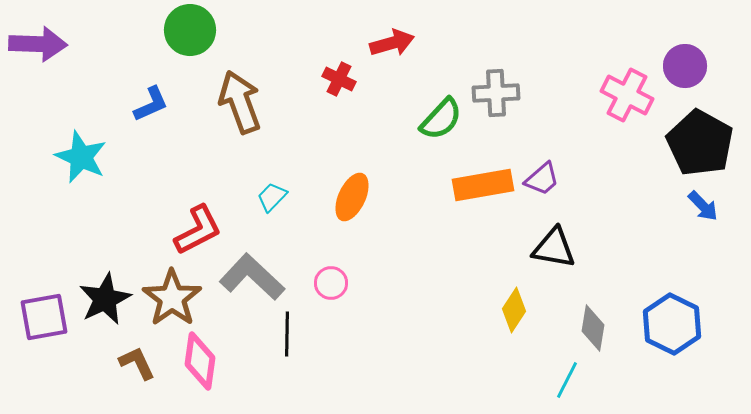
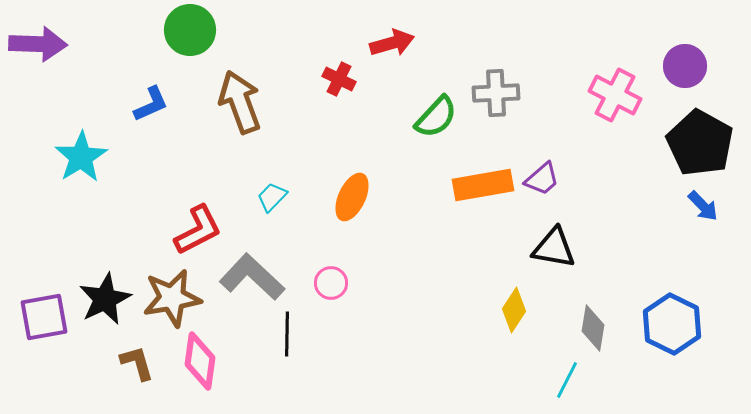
pink cross: moved 12 px left
green semicircle: moved 5 px left, 2 px up
cyan star: rotated 16 degrees clockwise
brown star: rotated 26 degrees clockwise
brown L-shape: rotated 9 degrees clockwise
